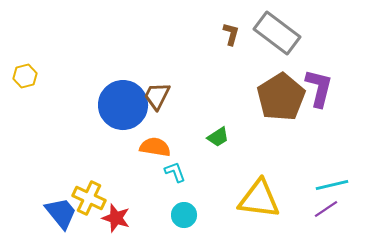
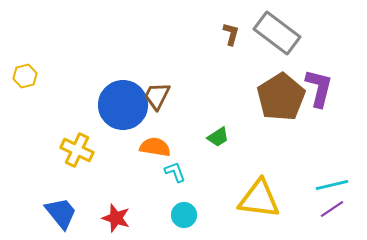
yellow cross: moved 12 px left, 48 px up
purple line: moved 6 px right
